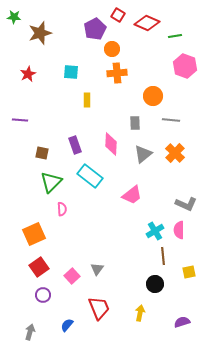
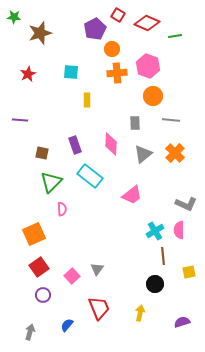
pink hexagon at (185, 66): moved 37 px left
